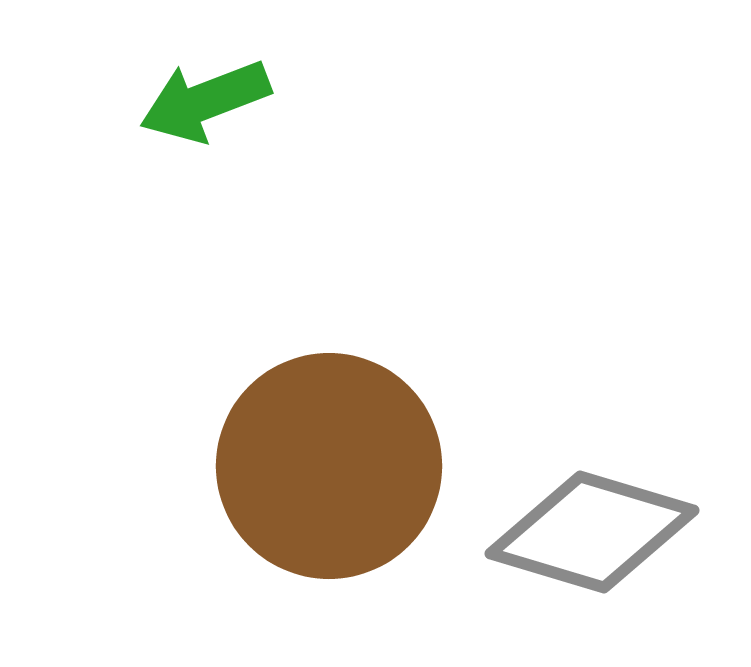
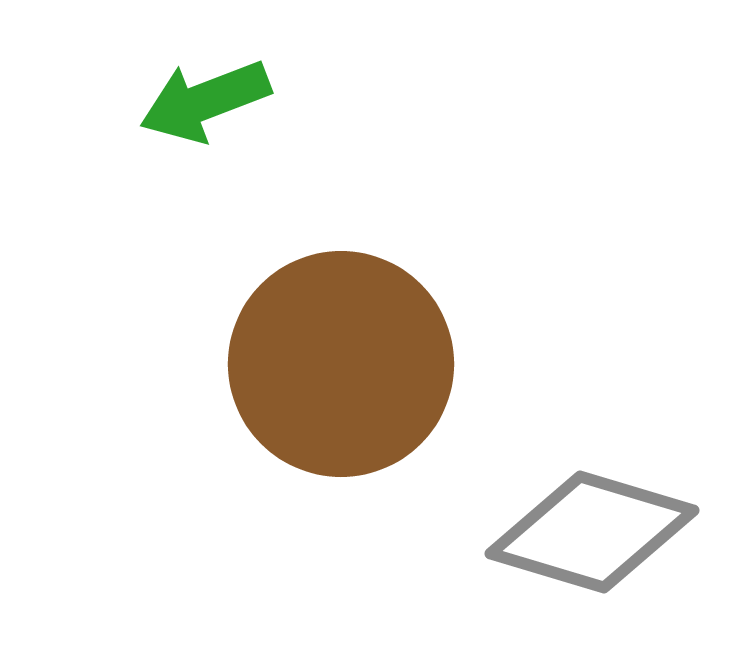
brown circle: moved 12 px right, 102 px up
